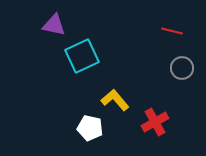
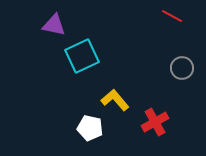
red line: moved 15 px up; rotated 15 degrees clockwise
